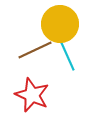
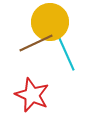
yellow circle: moved 10 px left, 2 px up
brown line: moved 1 px right, 7 px up
